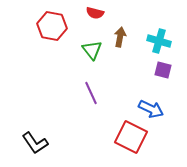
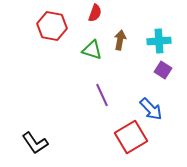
red semicircle: rotated 84 degrees counterclockwise
brown arrow: moved 3 px down
cyan cross: rotated 20 degrees counterclockwise
green triangle: rotated 35 degrees counterclockwise
purple square: rotated 18 degrees clockwise
purple line: moved 11 px right, 2 px down
blue arrow: rotated 20 degrees clockwise
red square: rotated 32 degrees clockwise
